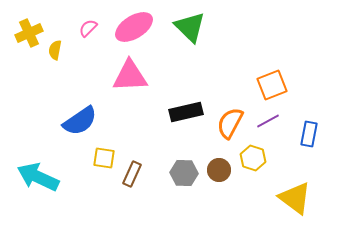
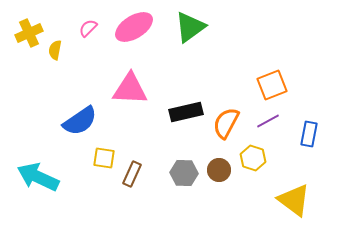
green triangle: rotated 40 degrees clockwise
pink triangle: moved 13 px down; rotated 6 degrees clockwise
orange semicircle: moved 4 px left
yellow triangle: moved 1 px left, 2 px down
